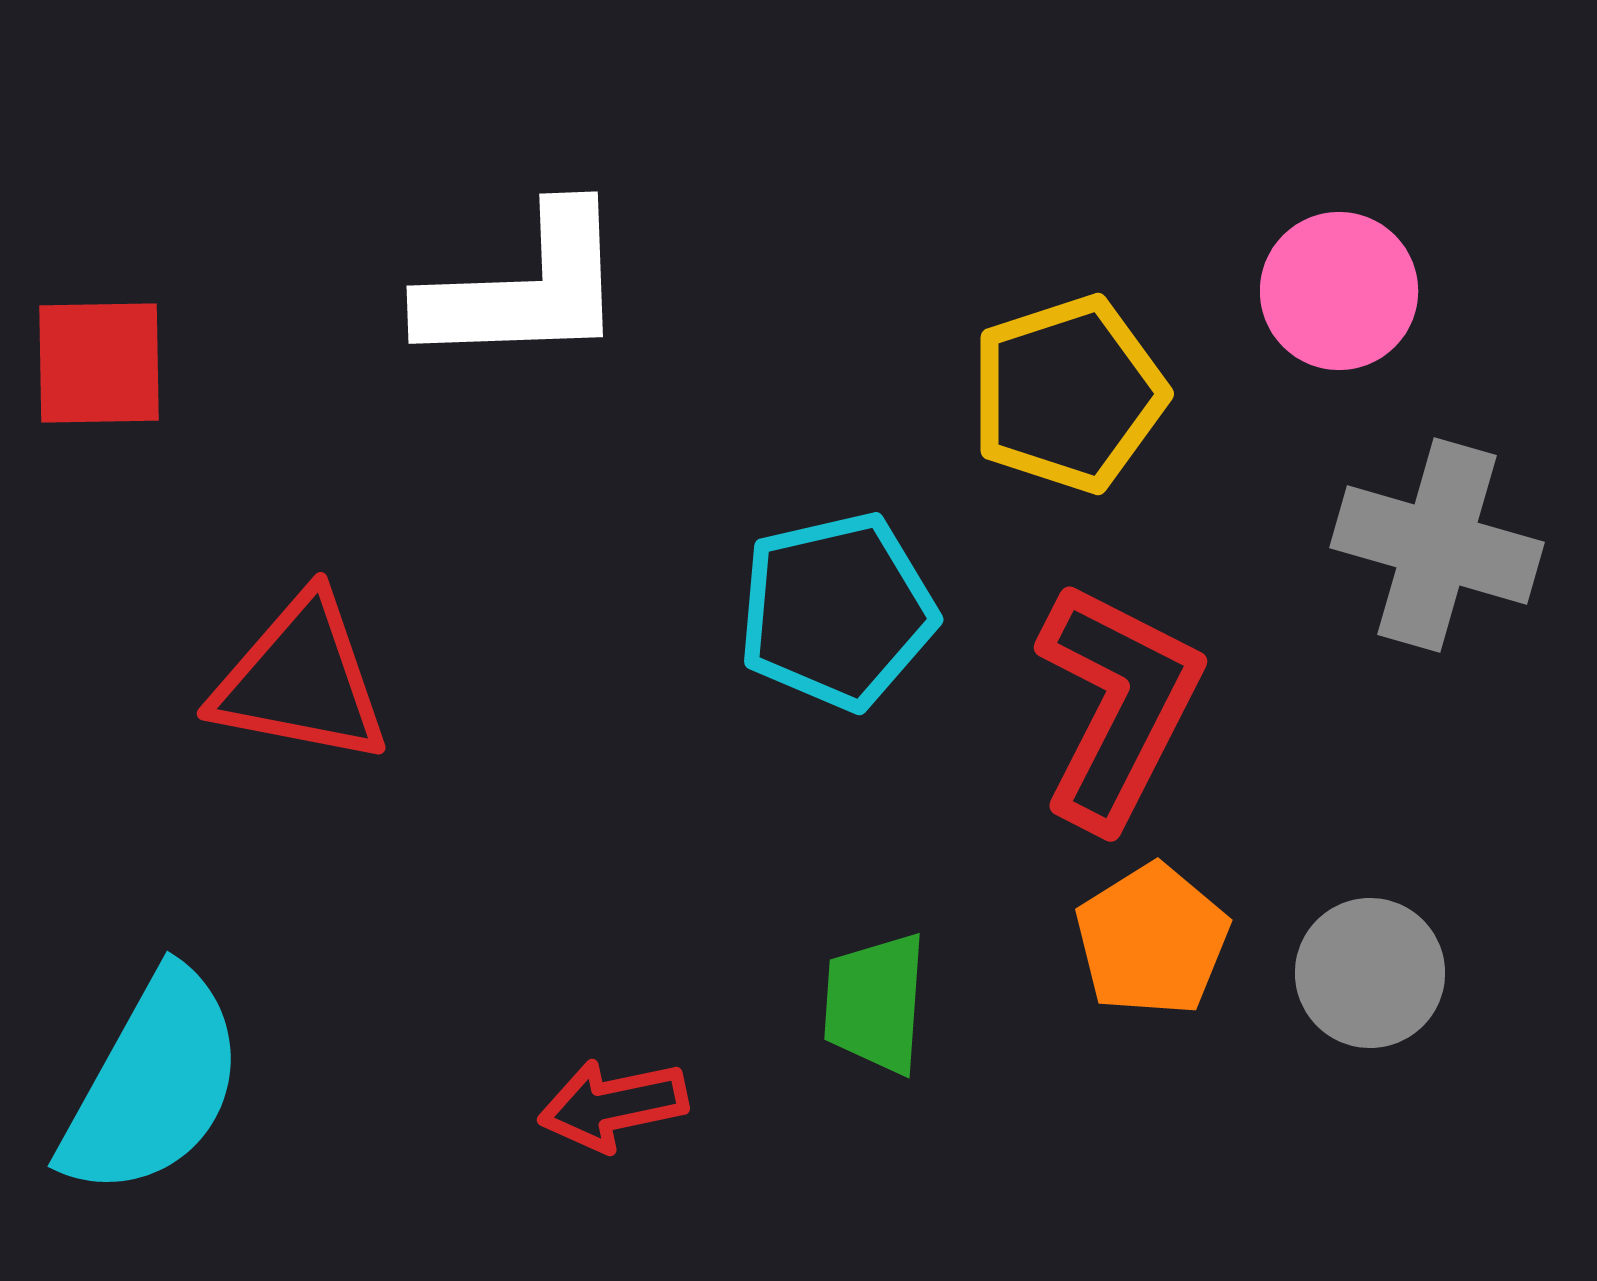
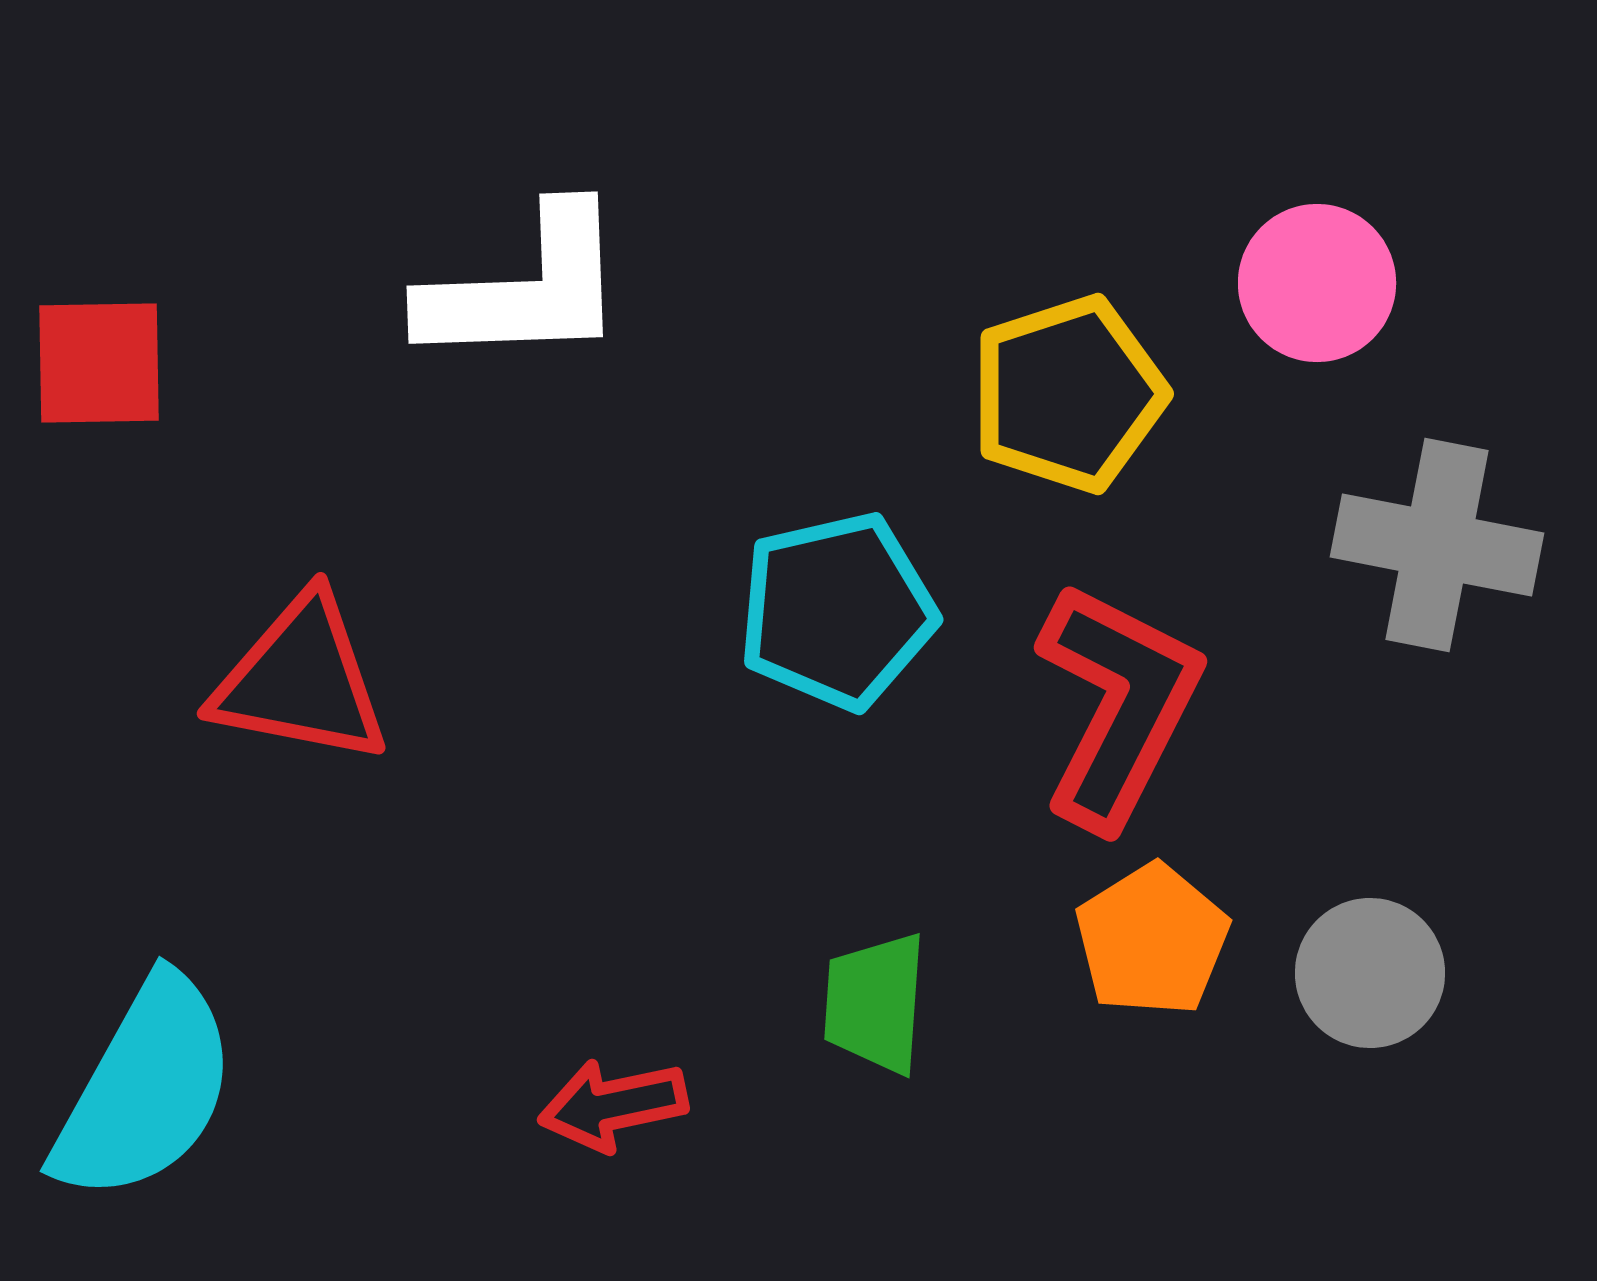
pink circle: moved 22 px left, 8 px up
gray cross: rotated 5 degrees counterclockwise
cyan semicircle: moved 8 px left, 5 px down
